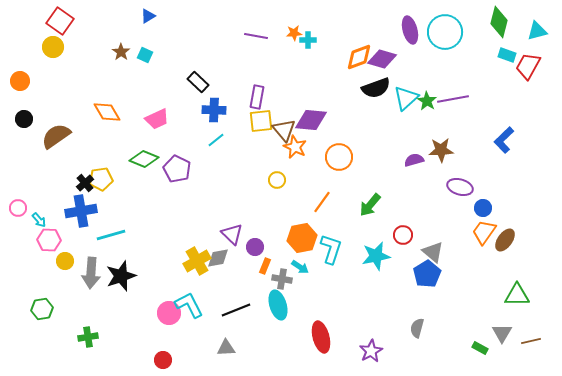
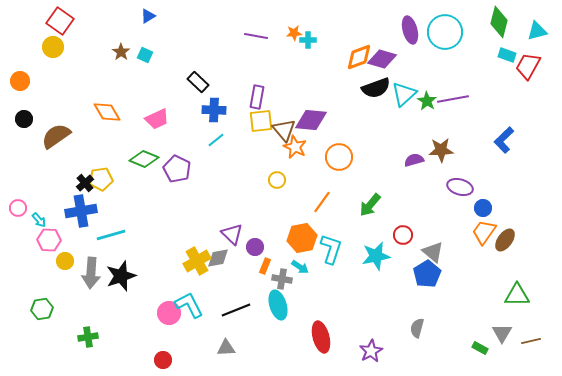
cyan triangle at (406, 98): moved 2 px left, 4 px up
